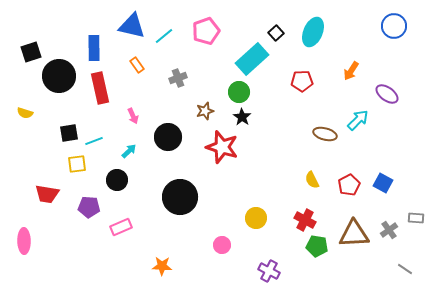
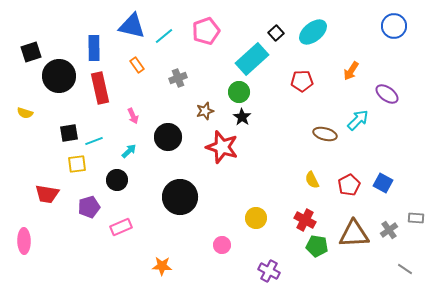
cyan ellipse at (313, 32): rotated 28 degrees clockwise
purple pentagon at (89, 207): rotated 20 degrees counterclockwise
